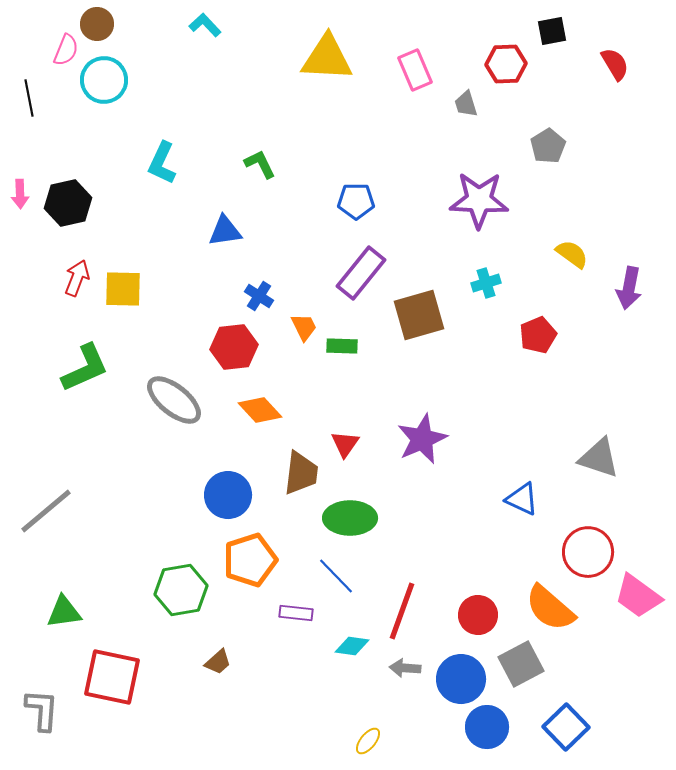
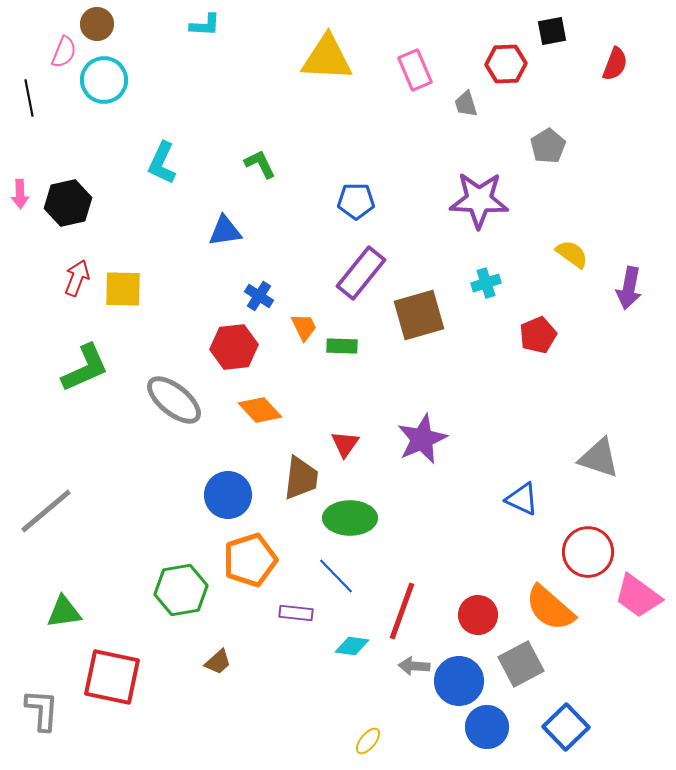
cyan L-shape at (205, 25): rotated 136 degrees clockwise
pink semicircle at (66, 50): moved 2 px left, 2 px down
red semicircle at (615, 64): rotated 52 degrees clockwise
brown trapezoid at (301, 473): moved 5 px down
gray arrow at (405, 668): moved 9 px right, 2 px up
blue circle at (461, 679): moved 2 px left, 2 px down
